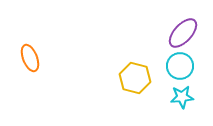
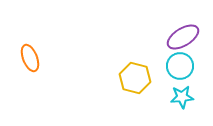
purple ellipse: moved 4 px down; rotated 16 degrees clockwise
